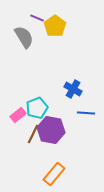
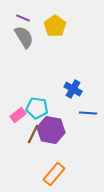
purple line: moved 14 px left
cyan pentagon: rotated 30 degrees clockwise
blue line: moved 2 px right
